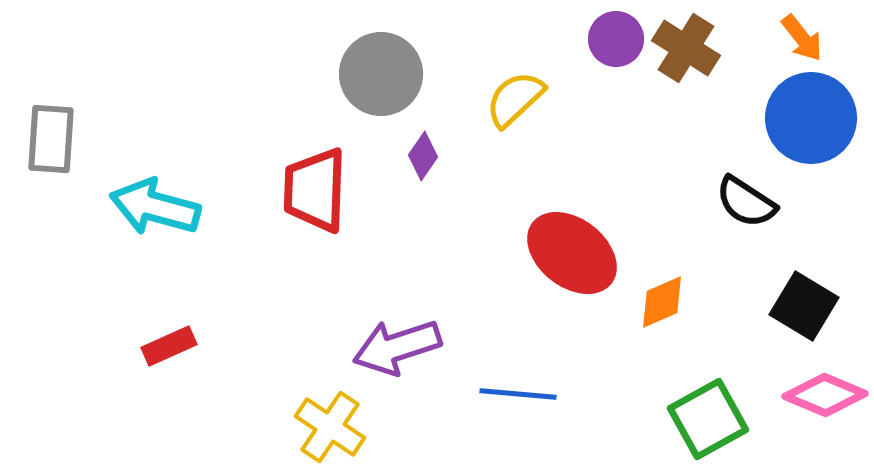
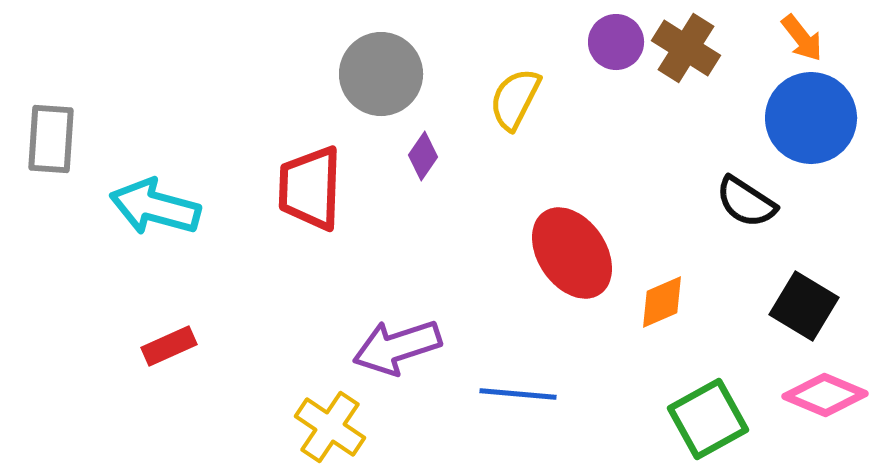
purple circle: moved 3 px down
yellow semicircle: rotated 20 degrees counterclockwise
red trapezoid: moved 5 px left, 2 px up
red ellipse: rotated 18 degrees clockwise
